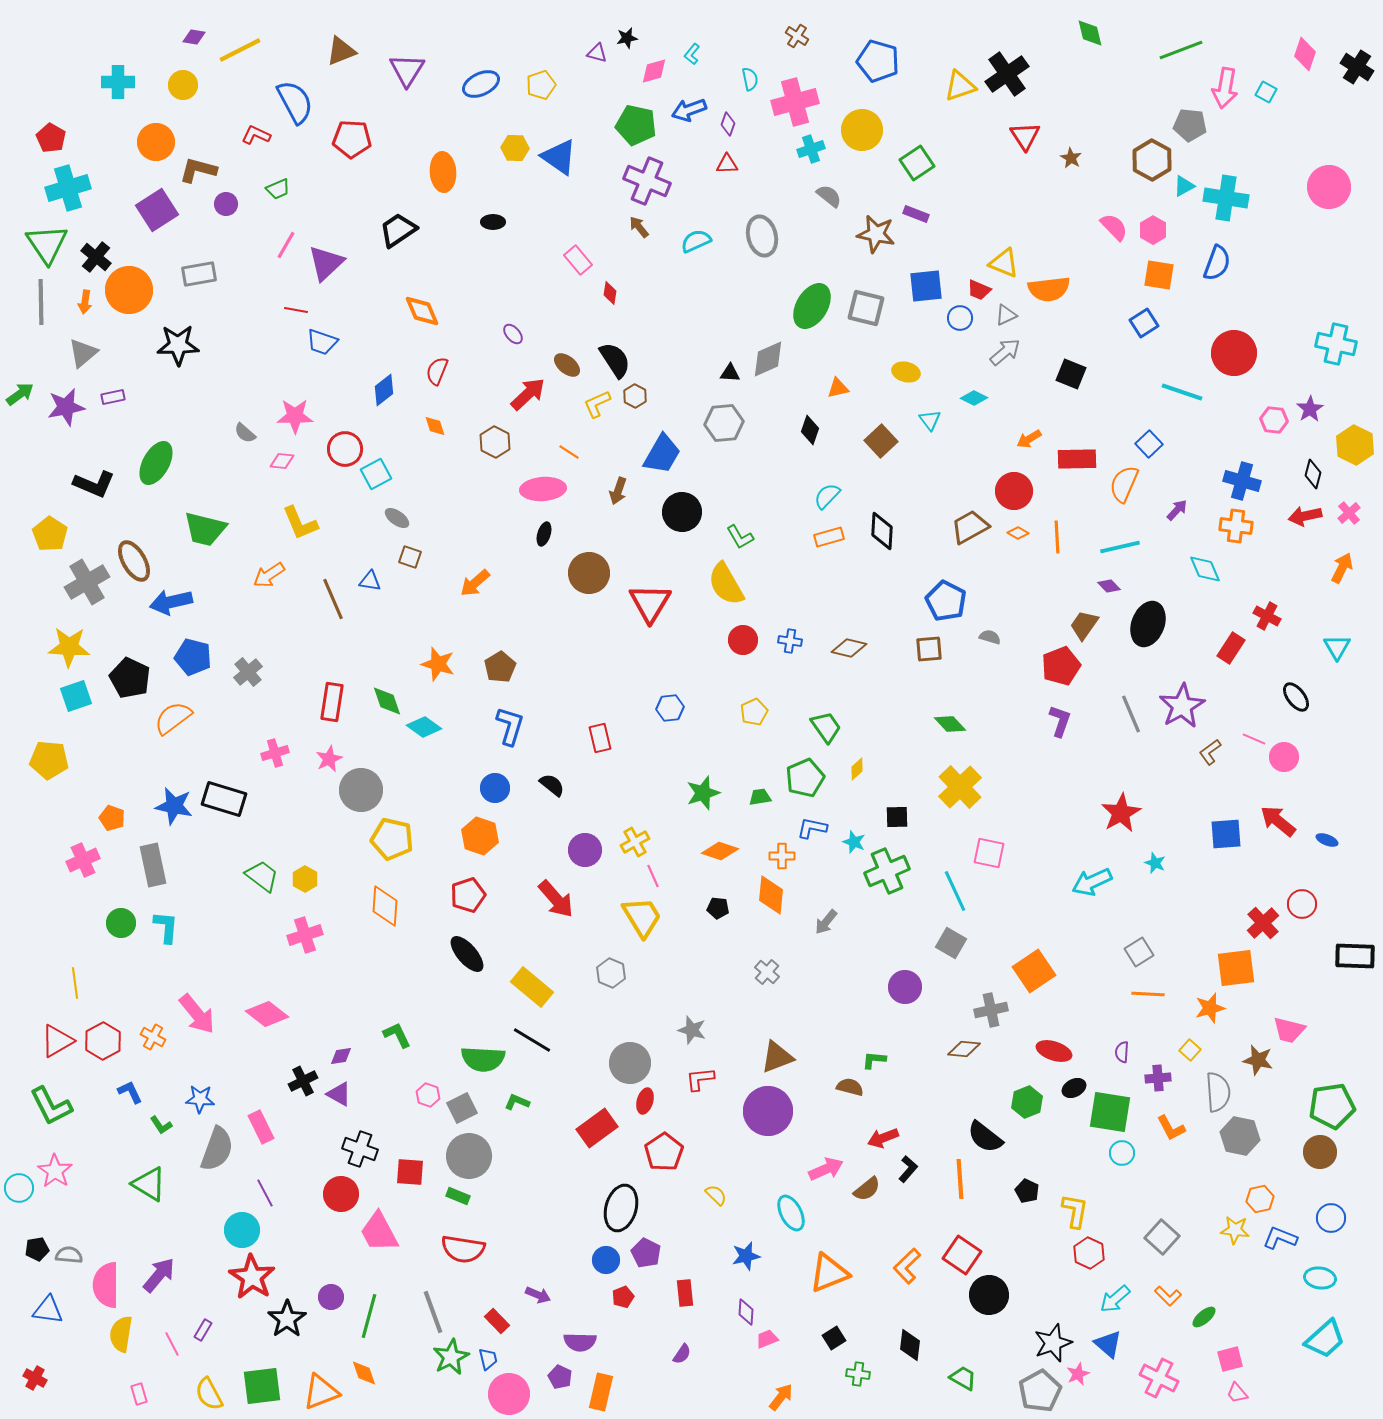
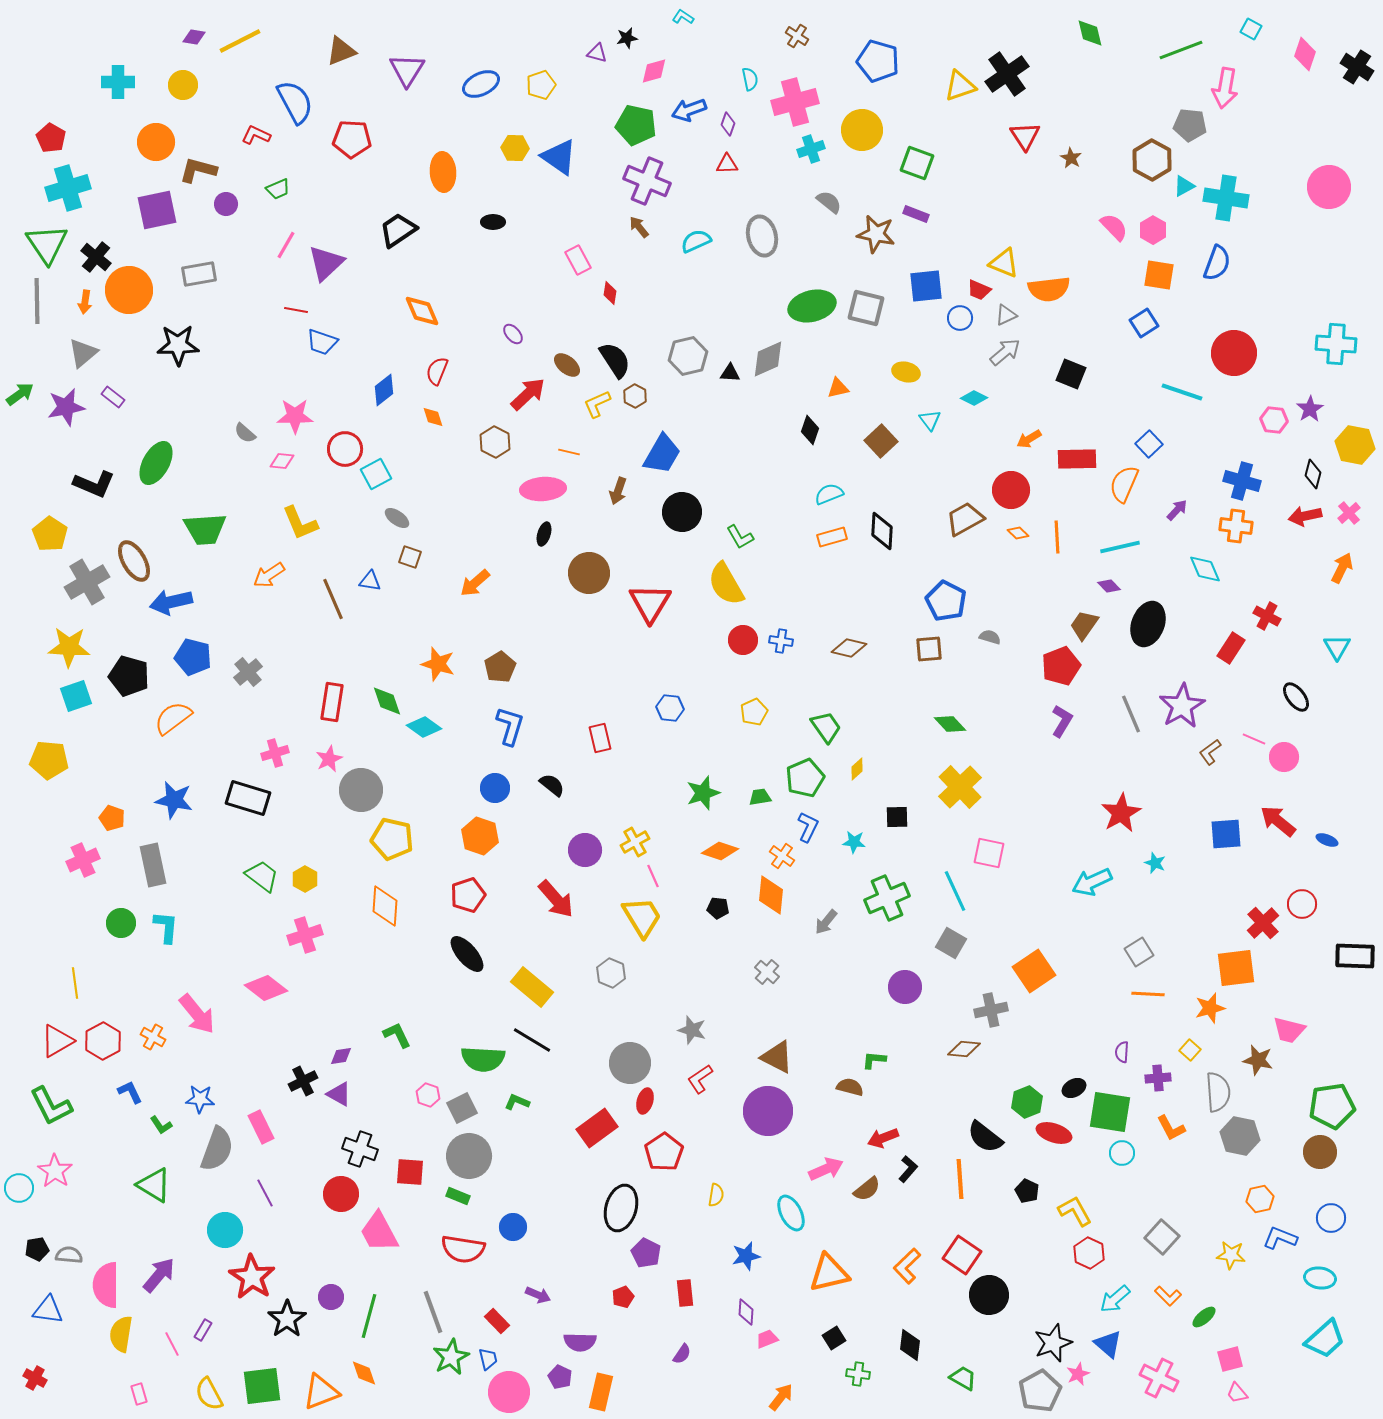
yellow line at (240, 50): moved 9 px up
cyan L-shape at (692, 54): moved 9 px left, 37 px up; rotated 85 degrees clockwise
cyan square at (1266, 92): moved 15 px left, 63 px up
green square at (917, 163): rotated 36 degrees counterclockwise
gray semicircle at (829, 196): moved 6 px down
purple square at (157, 210): rotated 21 degrees clockwise
pink rectangle at (578, 260): rotated 12 degrees clockwise
gray line at (41, 302): moved 4 px left, 1 px up
green ellipse at (812, 306): rotated 45 degrees clockwise
cyan cross at (1336, 344): rotated 9 degrees counterclockwise
purple rectangle at (113, 397): rotated 50 degrees clockwise
gray hexagon at (724, 423): moved 36 px left, 67 px up; rotated 9 degrees counterclockwise
orange diamond at (435, 426): moved 2 px left, 9 px up
yellow hexagon at (1355, 445): rotated 15 degrees counterclockwise
orange line at (569, 452): rotated 20 degrees counterclockwise
red circle at (1014, 491): moved 3 px left, 1 px up
cyan semicircle at (827, 496): moved 2 px right, 2 px up; rotated 24 degrees clockwise
brown trapezoid at (970, 527): moved 5 px left, 8 px up
green trapezoid at (205, 529): rotated 18 degrees counterclockwise
orange diamond at (1018, 533): rotated 15 degrees clockwise
orange rectangle at (829, 537): moved 3 px right
blue cross at (790, 641): moved 9 px left
black pentagon at (130, 678): moved 1 px left, 2 px up; rotated 9 degrees counterclockwise
blue hexagon at (670, 708): rotated 12 degrees clockwise
purple L-shape at (1060, 721): moved 2 px right; rotated 12 degrees clockwise
black rectangle at (224, 799): moved 24 px right, 1 px up
blue star at (174, 806): moved 6 px up
blue L-shape at (812, 828): moved 4 px left, 1 px up; rotated 104 degrees clockwise
cyan star at (854, 842): rotated 15 degrees counterclockwise
orange cross at (782, 856): rotated 35 degrees clockwise
green cross at (887, 871): moved 27 px down
pink diamond at (267, 1014): moved 1 px left, 26 px up
red ellipse at (1054, 1051): moved 82 px down
brown triangle at (777, 1057): rotated 48 degrees clockwise
red L-shape at (700, 1079): rotated 28 degrees counterclockwise
green triangle at (149, 1184): moved 5 px right, 1 px down
yellow semicircle at (716, 1195): rotated 55 degrees clockwise
yellow L-shape at (1075, 1211): rotated 39 degrees counterclockwise
cyan circle at (242, 1230): moved 17 px left
yellow star at (1235, 1230): moved 4 px left, 25 px down
blue circle at (606, 1260): moved 93 px left, 33 px up
orange triangle at (829, 1273): rotated 9 degrees clockwise
pink circle at (509, 1394): moved 2 px up
